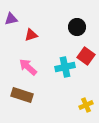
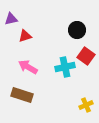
black circle: moved 3 px down
red triangle: moved 6 px left, 1 px down
pink arrow: rotated 12 degrees counterclockwise
